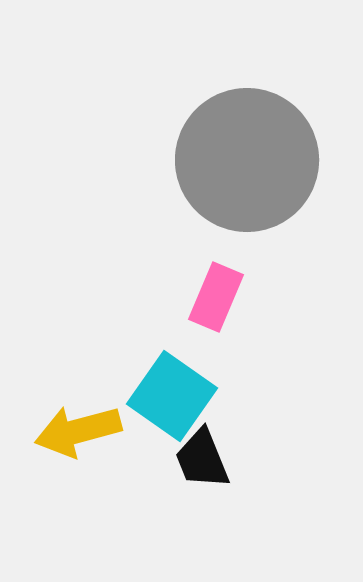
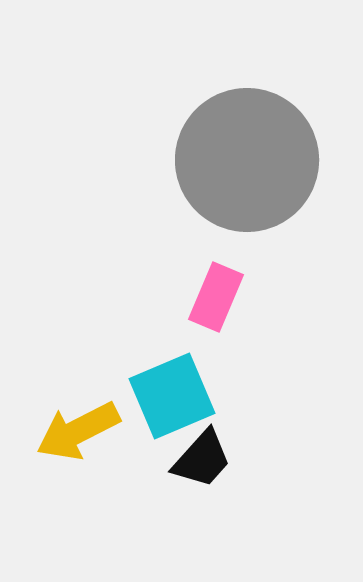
cyan square: rotated 32 degrees clockwise
yellow arrow: rotated 12 degrees counterclockwise
black trapezoid: rotated 116 degrees counterclockwise
